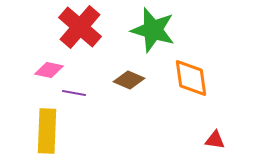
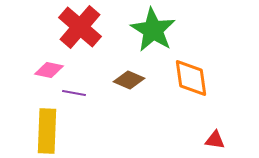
green star: rotated 15 degrees clockwise
